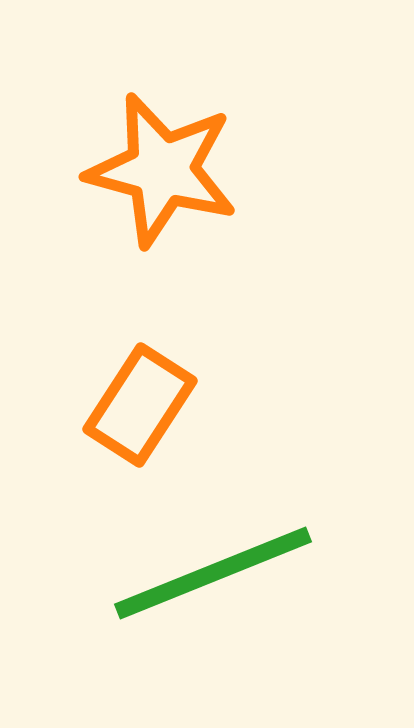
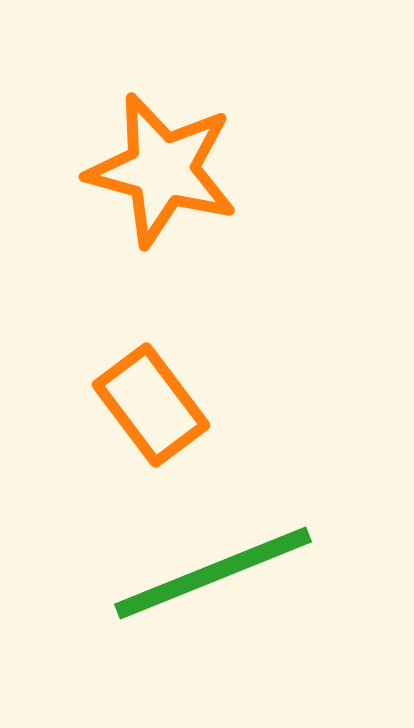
orange rectangle: moved 11 px right; rotated 70 degrees counterclockwise
